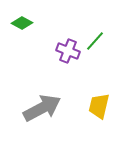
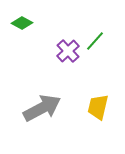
purple cross: rotated 25 degrees clockwise
yellow trapezoid: moved 1 px left, 1 px down
